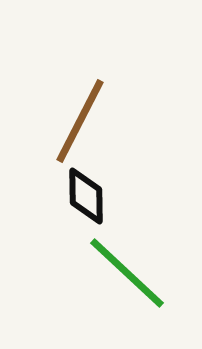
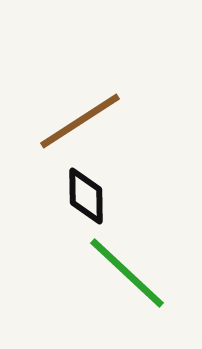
brown line: rotated 30 degrees clockwise
